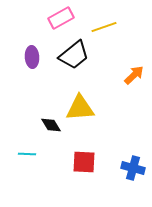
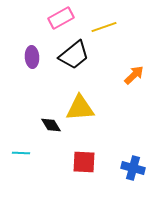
cyan line: moved 6 px left, 1 px up
